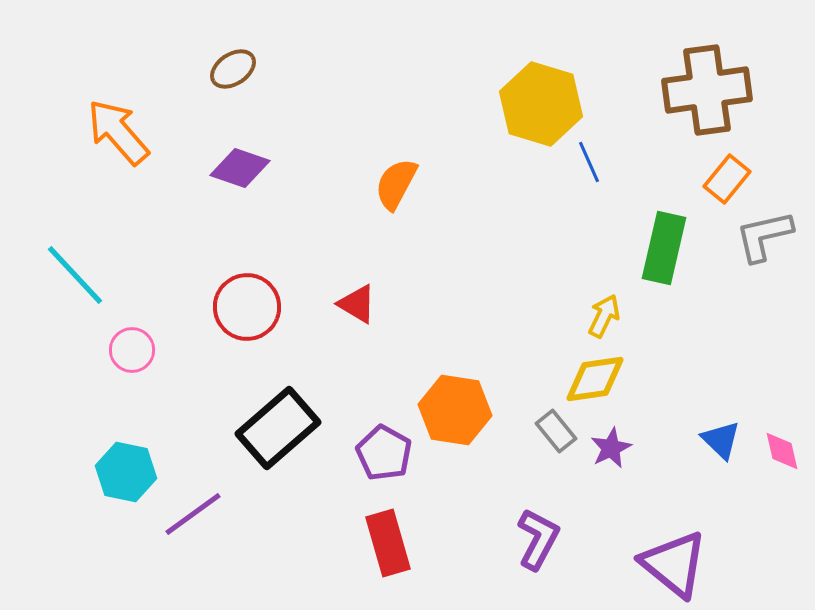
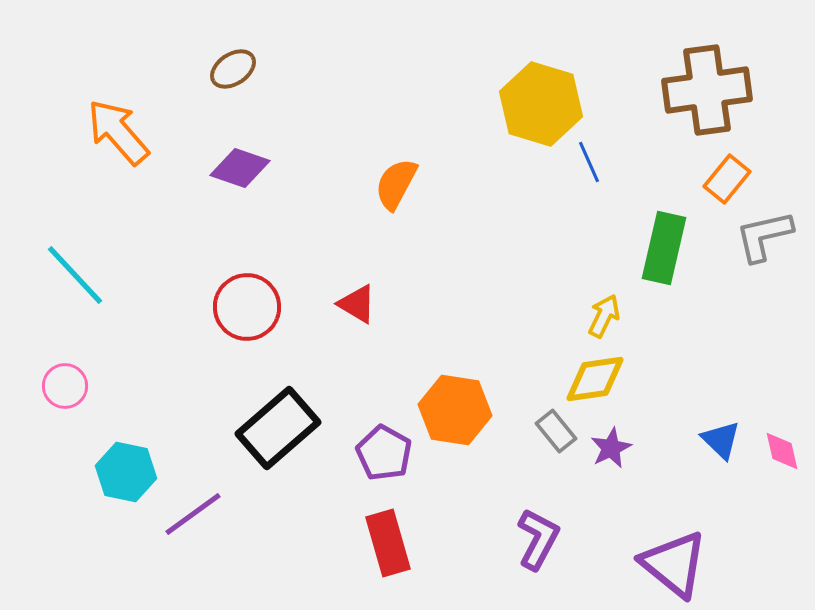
pink circle: moved 67 px left, 36 px down
